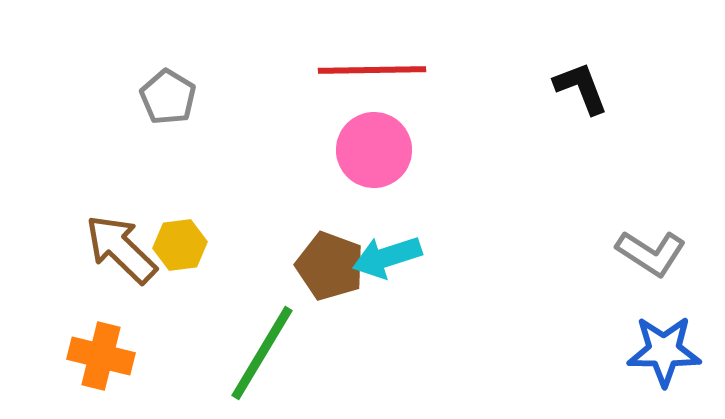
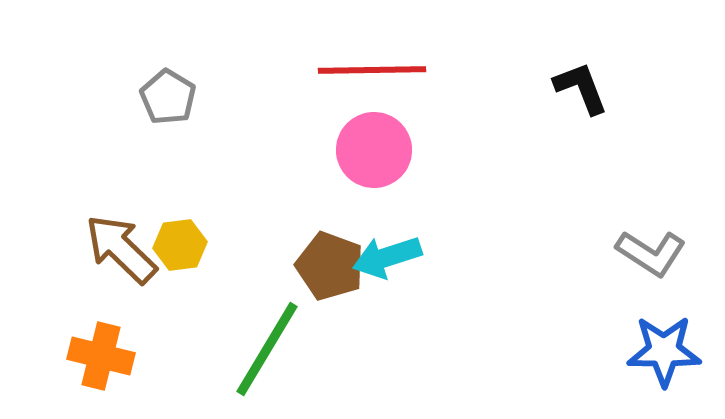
green line: moved 5 px right, 4 px up
